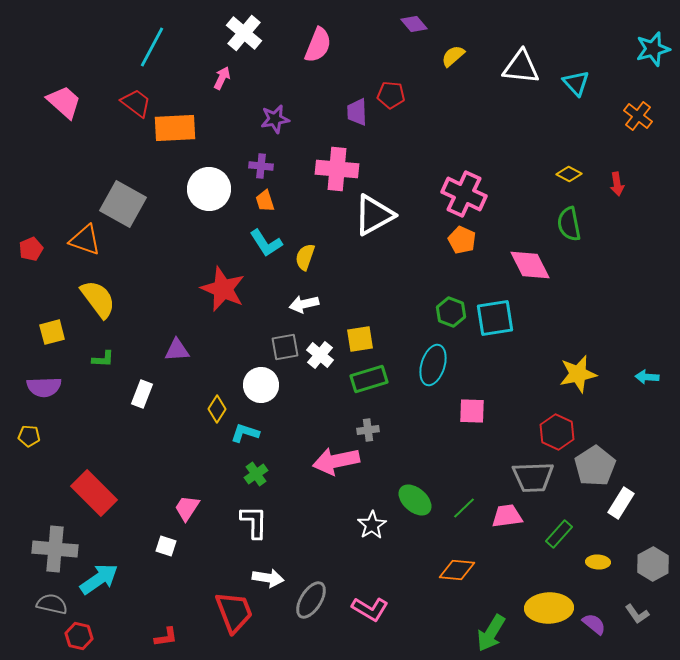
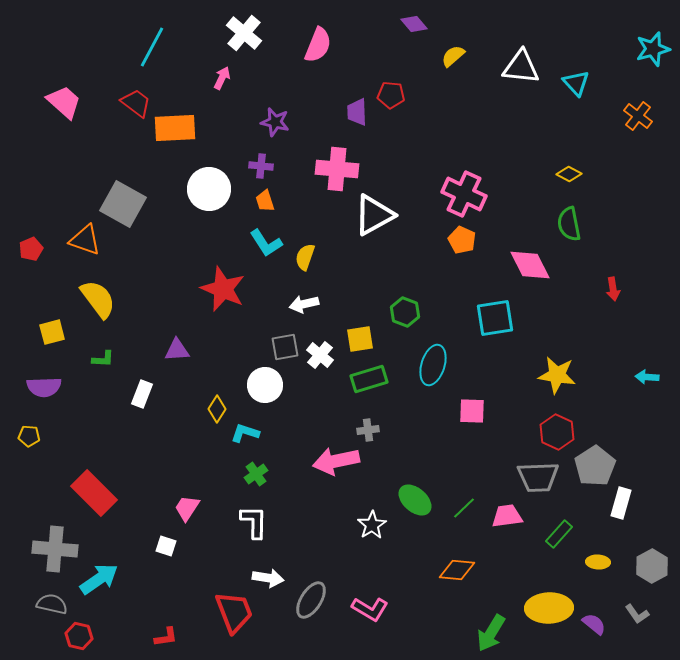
purple star at (275, 119): moved 3 px down; rotated 24 degrees clockwise
red arrow at (617, 184): moved 4 px left, 105 px down
green hexagon at (451, 312): moved 46 px left
yellow star at (578, 374): moved 21 px left, 1 px down; rotated 21 degrees clockwise
white circle at (261, 385): moved 4 px right
gray trapezoid at (533, 477): moved 5 px right
white rectangle at (621, 503): rotated 16 degrees counterclockwise
gray hexagon at (653, 564): moved 1 px left, 2 px down
